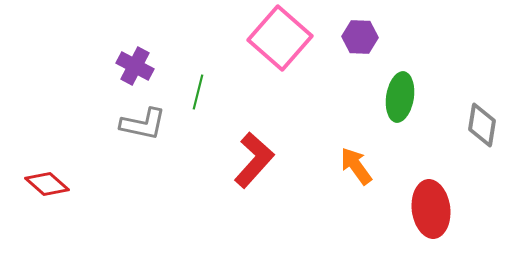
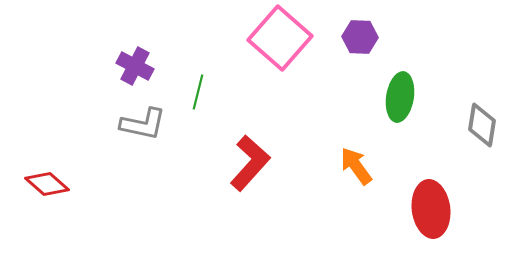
red L-shape: moved 4 px left, 3 px down
